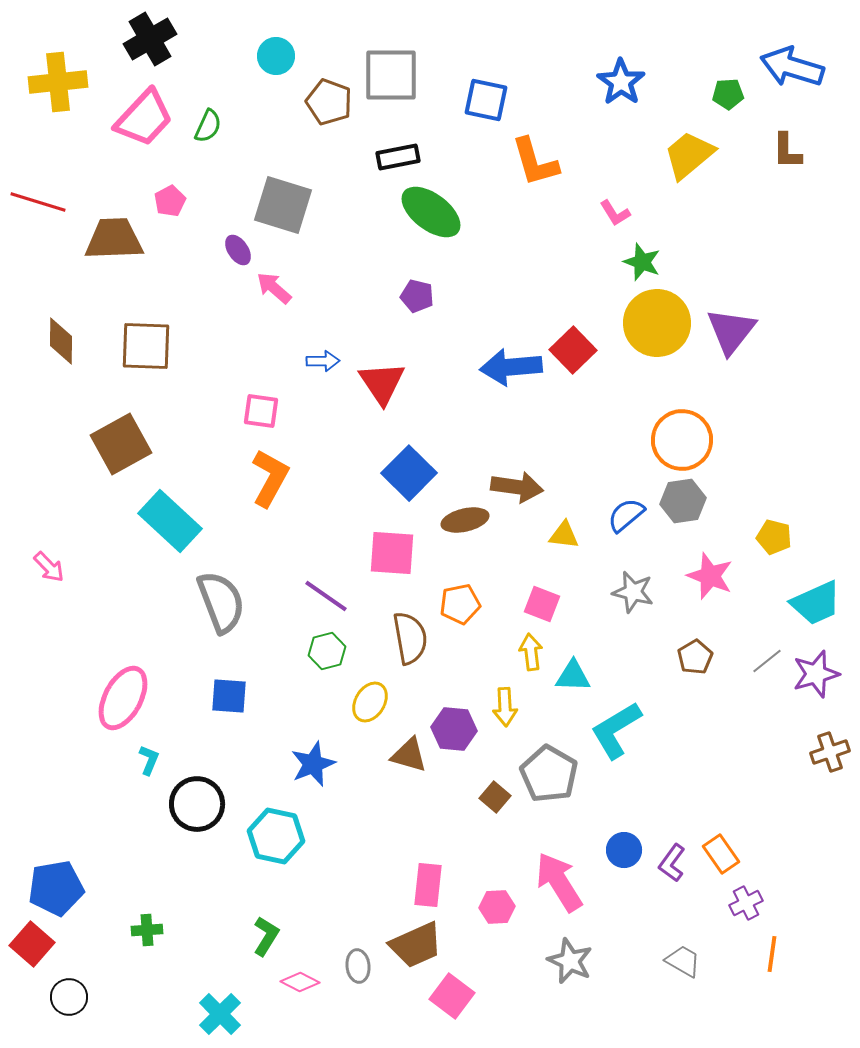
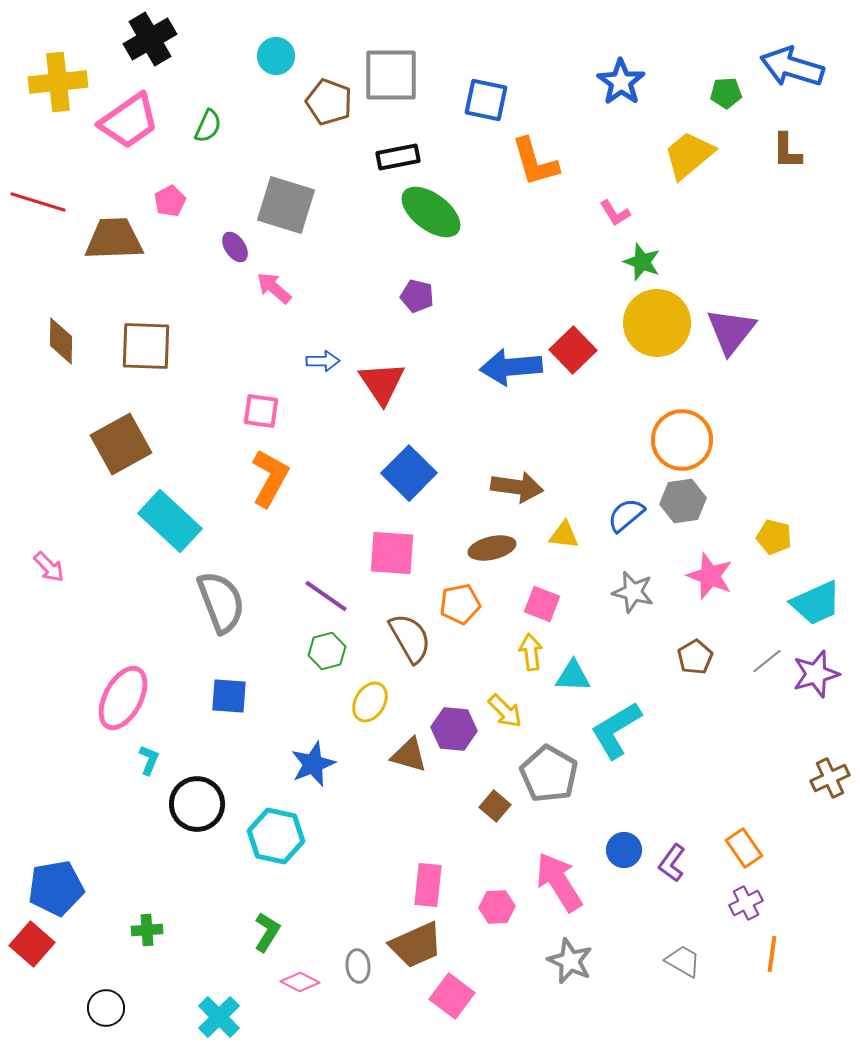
green pentagon at (728, 94): moved 2 px left, 1 px up
pink trapezoid at (144, 118): moved 15 px left, 3 px down; rotated 12 degrees clockwise
gray square at (283, 205): moved 3 px right
purple ellipse at (238, 250): moved 3 px left, 3 px up
brown ellipse at (465, 520): moved 27 px right, 28 px down
brown semicircle at (410, 638): rotated 20 degrees counterclockwise
yellow arrow at (505, 707): moved 4 px down; rotated 42 degrees counterclockwise
brown cross at (830, 752): moved 26 px down; rotated 6 degrees counterclockwise
brown square at (495, 797): moved 9 px down
orange rectangle at (721, 854): moved 23 px right, 6 px up
green L-shape at (266, 936): moved 1 px right, 4 px up
black circle at (69, 997): moved 37 px right, 11 px down
cyan cross at (220, 1014): moved 1 px left, 3 px down
